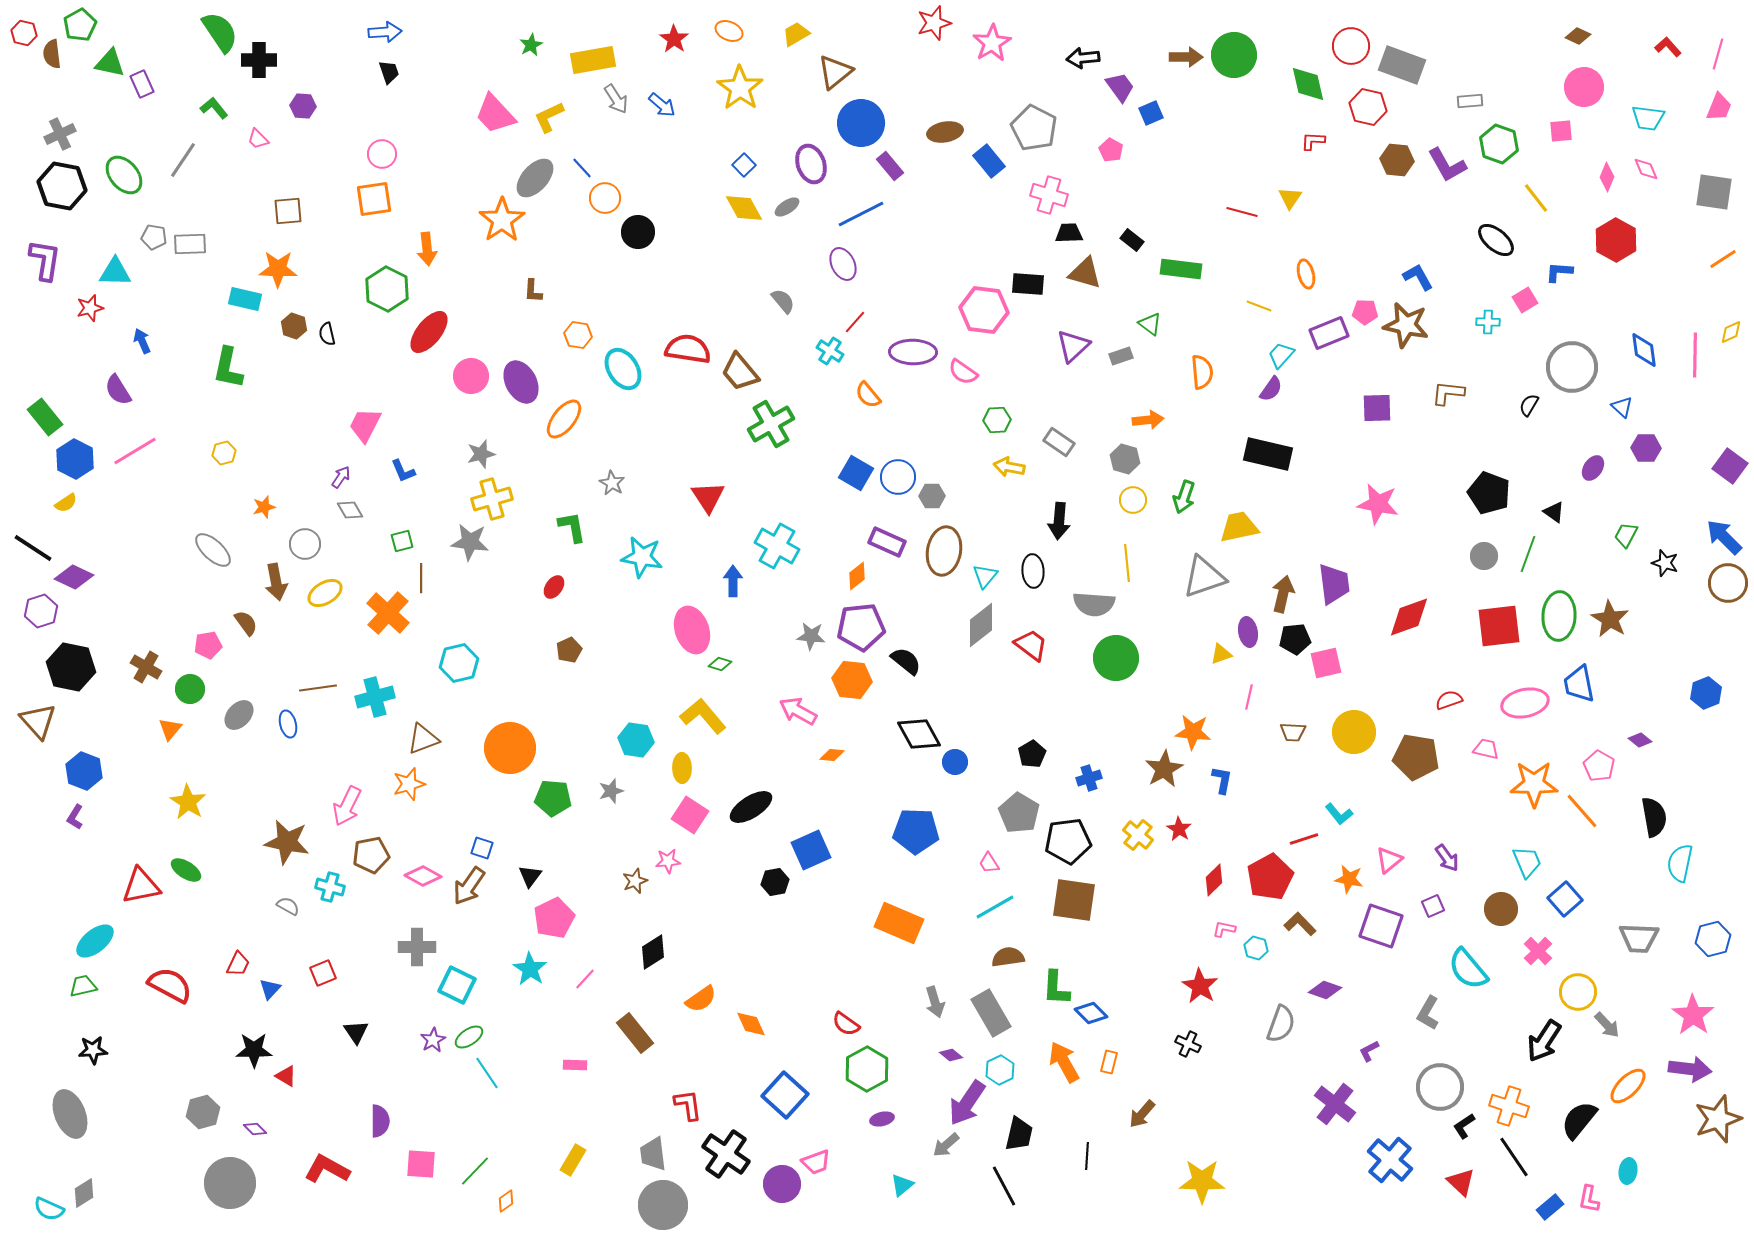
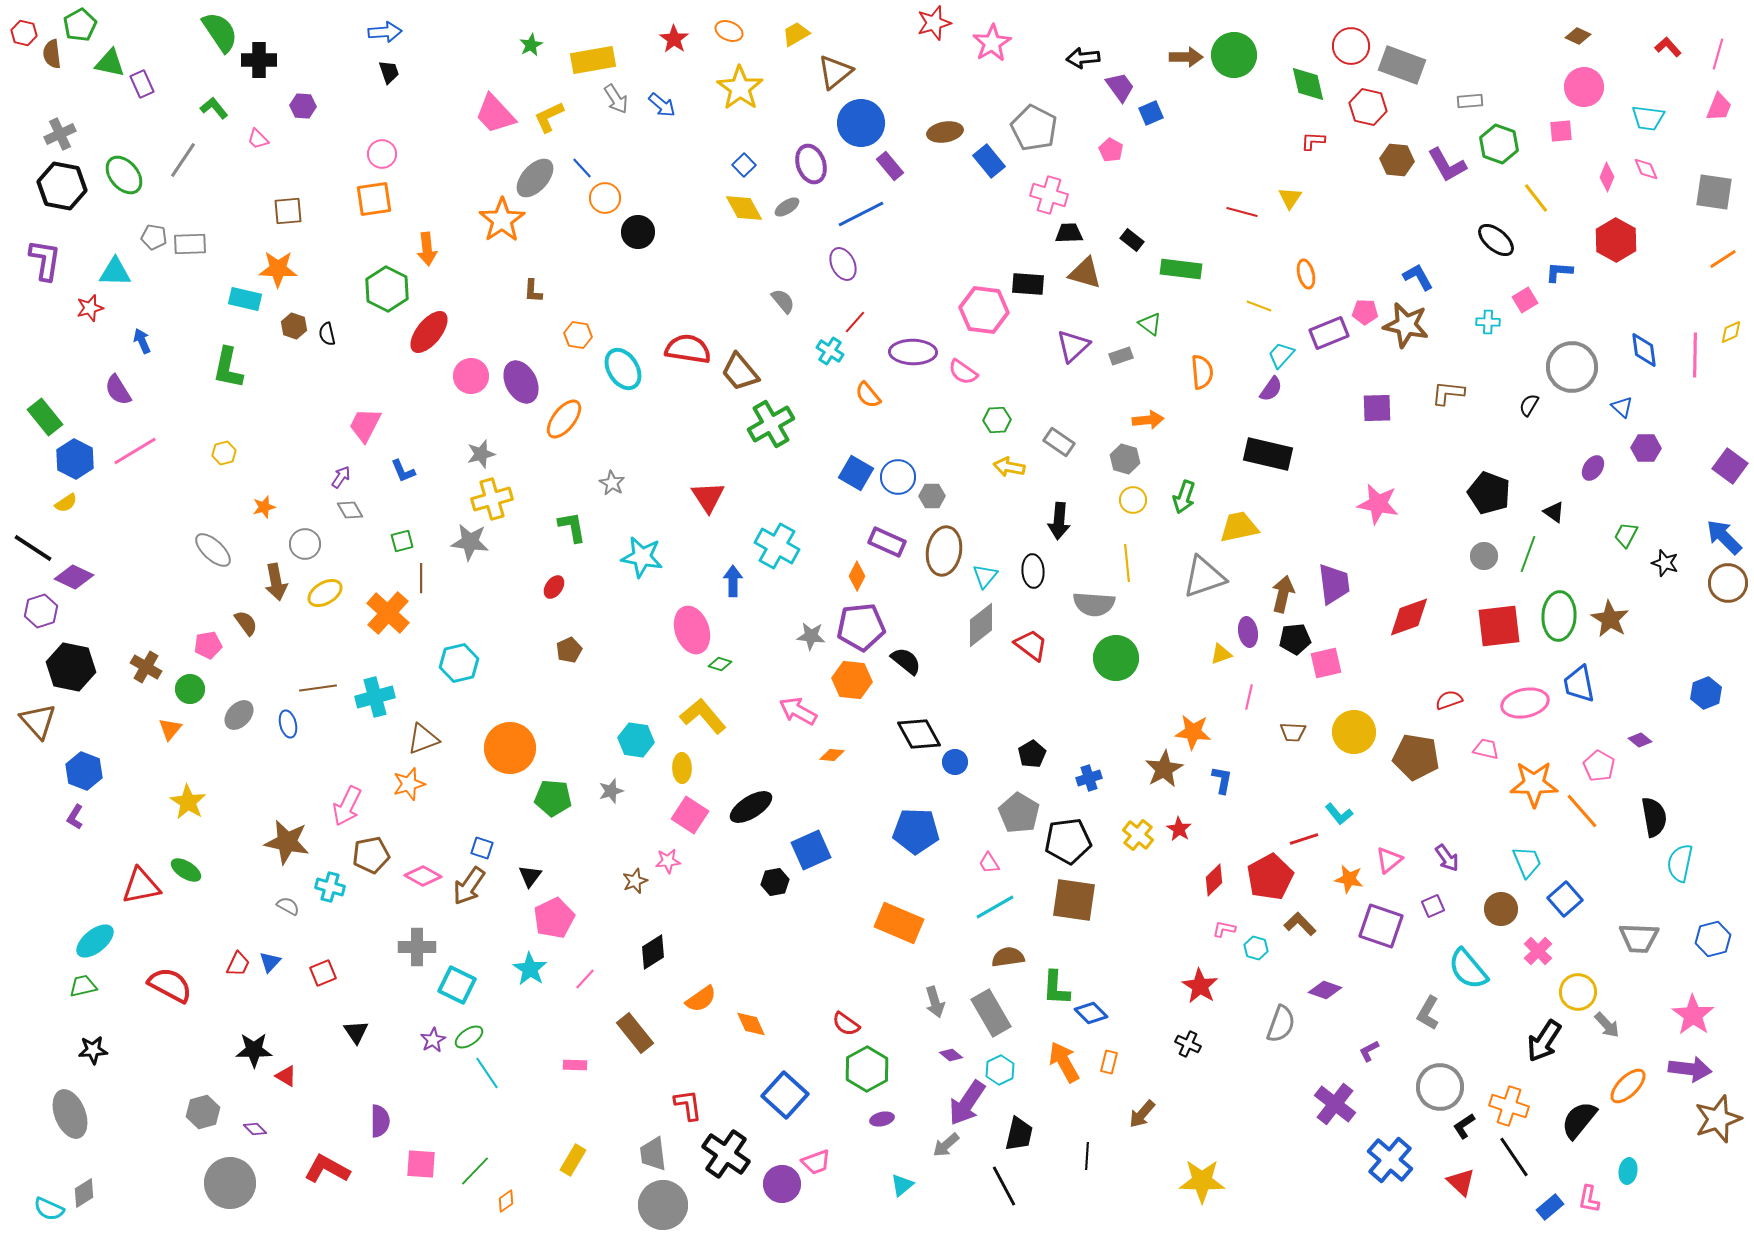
orange diamond at (857, 576): rotated 24 degrees counterclockwise
blue triangle at (270, 989): moved 27 px up
